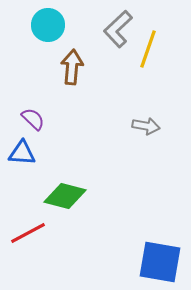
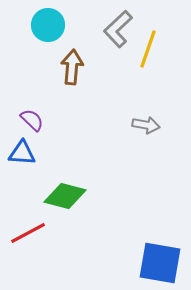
purple semicircle: moved 1 px left, 1 px down
gray arrow: moved 1 px up
blue square: moved 1 px down
